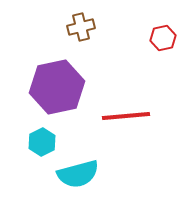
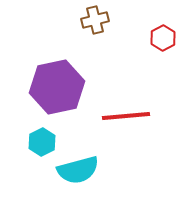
brown cross: moved 14 px right, 7 px up
red hexagon: rotated 15 degrees counterclockwise
cyan semicircle: moved 4 px up
